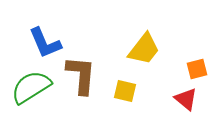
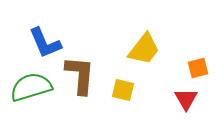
orange square: moved 1 px right, 1 px up
brown L-shape: moved 1 px left
green semicircle: rotated 15 degrees clockwise
yellow square: moved 2 px left, 1 px up
red triangle: rotated 20 degrees clockwise
